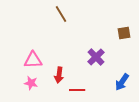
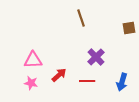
brown line: moved 20 px right, 4 px down; rotated 12 degrees clockwise
brown square: moved 5 px right, 5 px up
red arrow: rotated 140 degrees counterclockwise
blue arrow: rotated 18 degrees counterclockwise
red line: moved 10 px right, 9 px up
